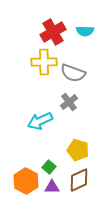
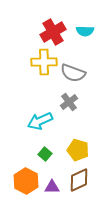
green square: moved 4 px left, 13 px up
